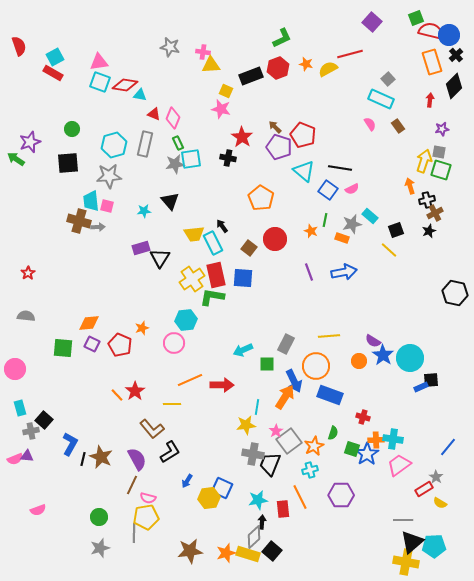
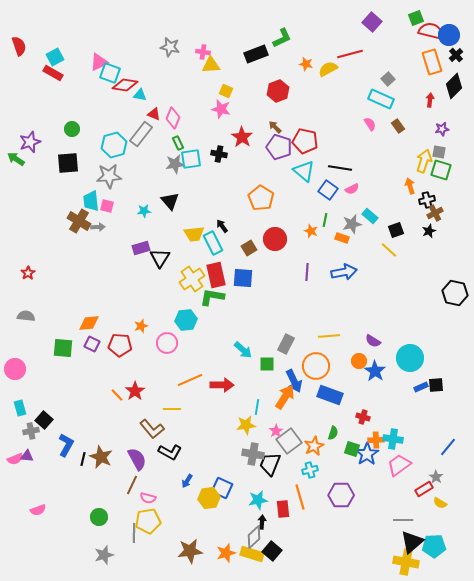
pink triangle at (99, 62): rotated 18 degrees counterclockwise
red hexagon at (278, 68): moved 23 px down
black rectangle at (251, 76): moved 5 px right, 22 px up
cyan square at (100, 82): moved 10 px right, 9 px up
red pentagon at (303, 135): moved 2 px right, 6 px down; rotated 10 degrees counterclockwise
gray rectangle at (145, 144): moved 4 px left, 10 px up; rotated 25 degrees clockwise
black cross at (228, 158): moved 9 px left, 4 px up
brown cross at (79, 221): rotated 15 degrees clockwise
brown square at (249, 248): rotated 21 degrees clockwise
purple line at (309, 272): moved 2 px left; rotated 24 degrees clockwise
orange star at (142, 328): moved 1 px left, 2 px up
pink circle at (174, 343): moved 7 px left
red pentagon at (120, 345): rotated 20 degrees counterclockwise
cyan arrow at (243, 350): rotated 114 degrees counterclockwise
blue star at (383, 355): moved 8 px left, 16 px down
black square at (431, 380): moved 5 px right, 5 px down
yellow line at (172, 404): moved 5 px down
blue L-shape at (70, 444): moved 4 px left, 1 px down
black L-shape at (170, 452): rotated 60 degrees clockwise
orange line at (300, 497): rotated 10 degrees clockwise
yellow pentagon at (146, 517): moved 2 px right, 4 px down
gray star at (100, 548): moved 4 px right, 7 px down
yellow rectangle at (248, 554): moved 4 px right
